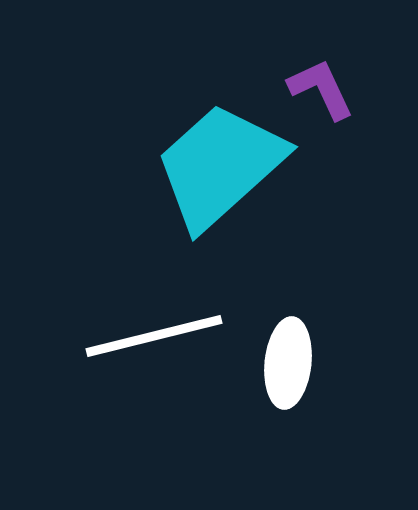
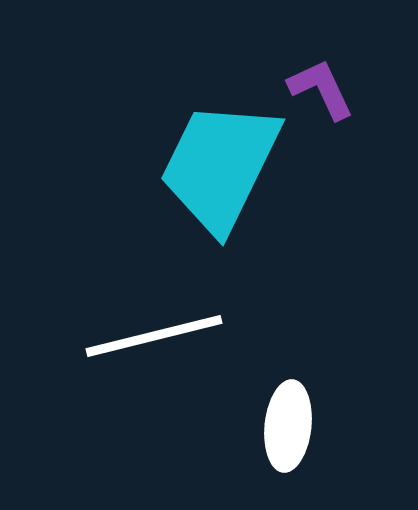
cyan trapezoid: rotated 22 degrees counterclockwise
white ellipse: moved 63 px down
